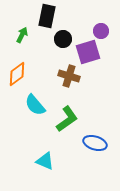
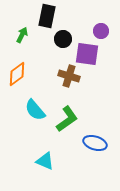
purple square: moved 1 px left, 2 px down; rotated 25 degrees clockwise
cyan semicircle: moved 5 px down
